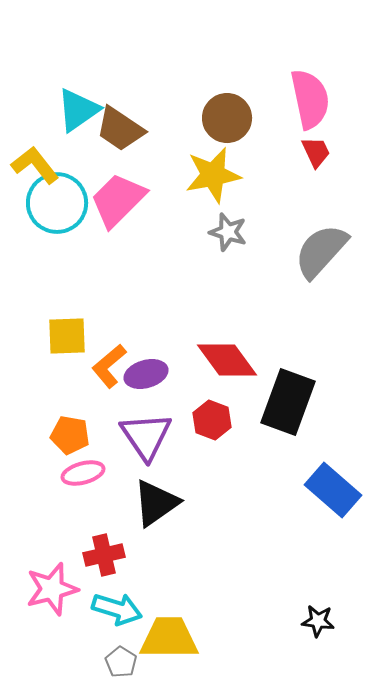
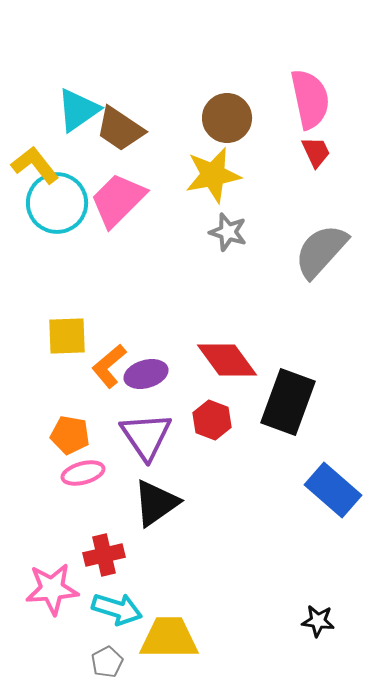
pink star: rotated 10 degrees clockwise
gray pentagon: moved 14 px left; rotated 12 degrees clockwise
